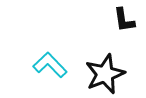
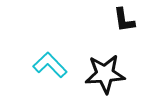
black star: rotated 18 degrees clockwise
